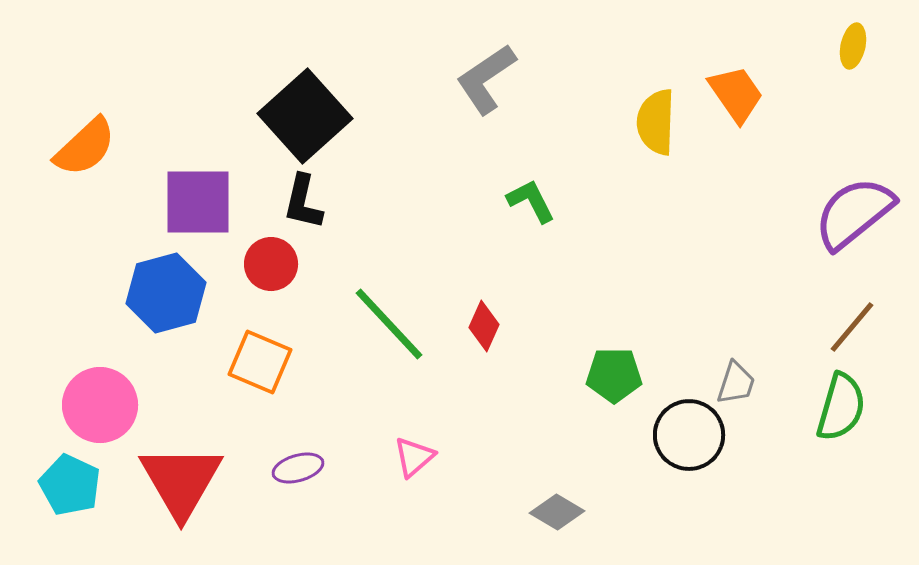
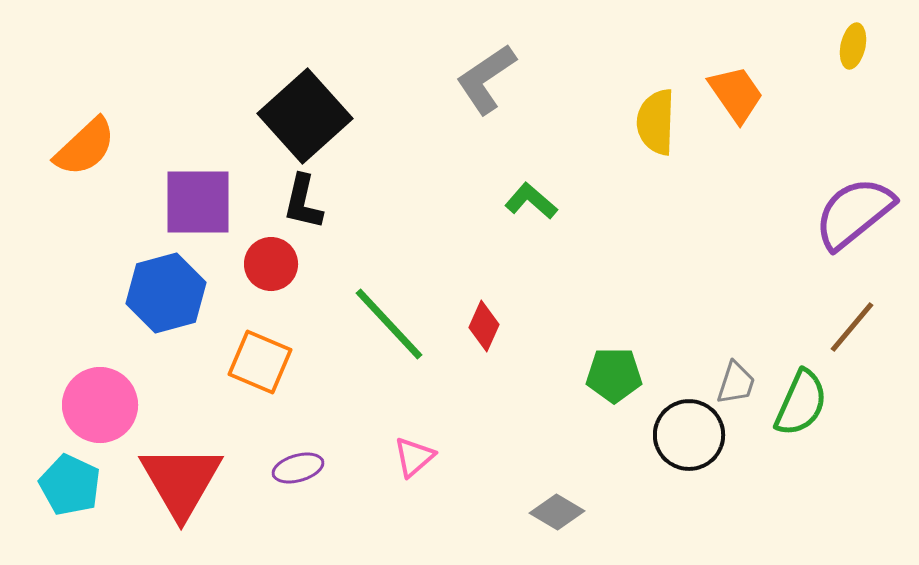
green L-shape: rotated 22 degrees counterclockwise
green semicircle: moved 40 px left, 4 px up; rotated 8 degrees clockwise
